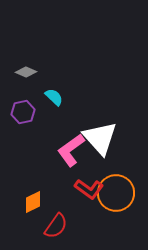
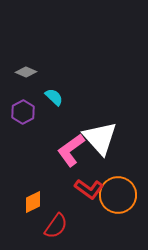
purple hexagon: rotated 15 degrees counterclockwise
orange circle: moved 2 px right, 2 px down
